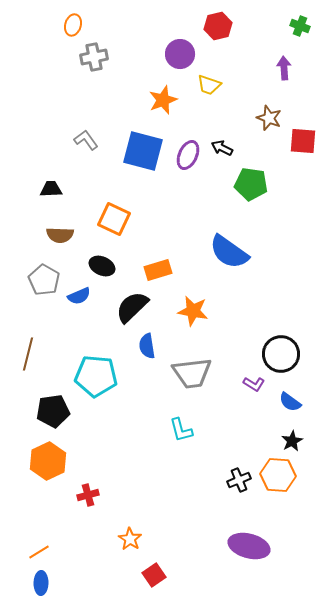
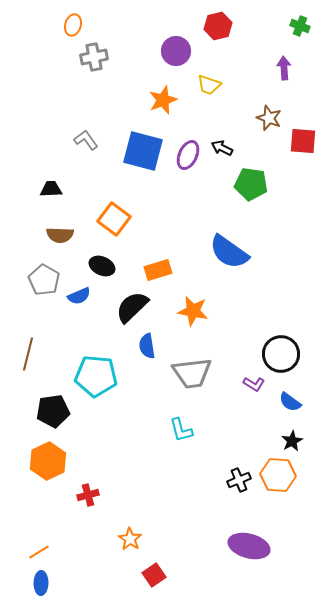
purple circle at (180, 54): moved 4 px left, 3 px up
orange square at (114, 219): rotated 12 degrees clockwise
